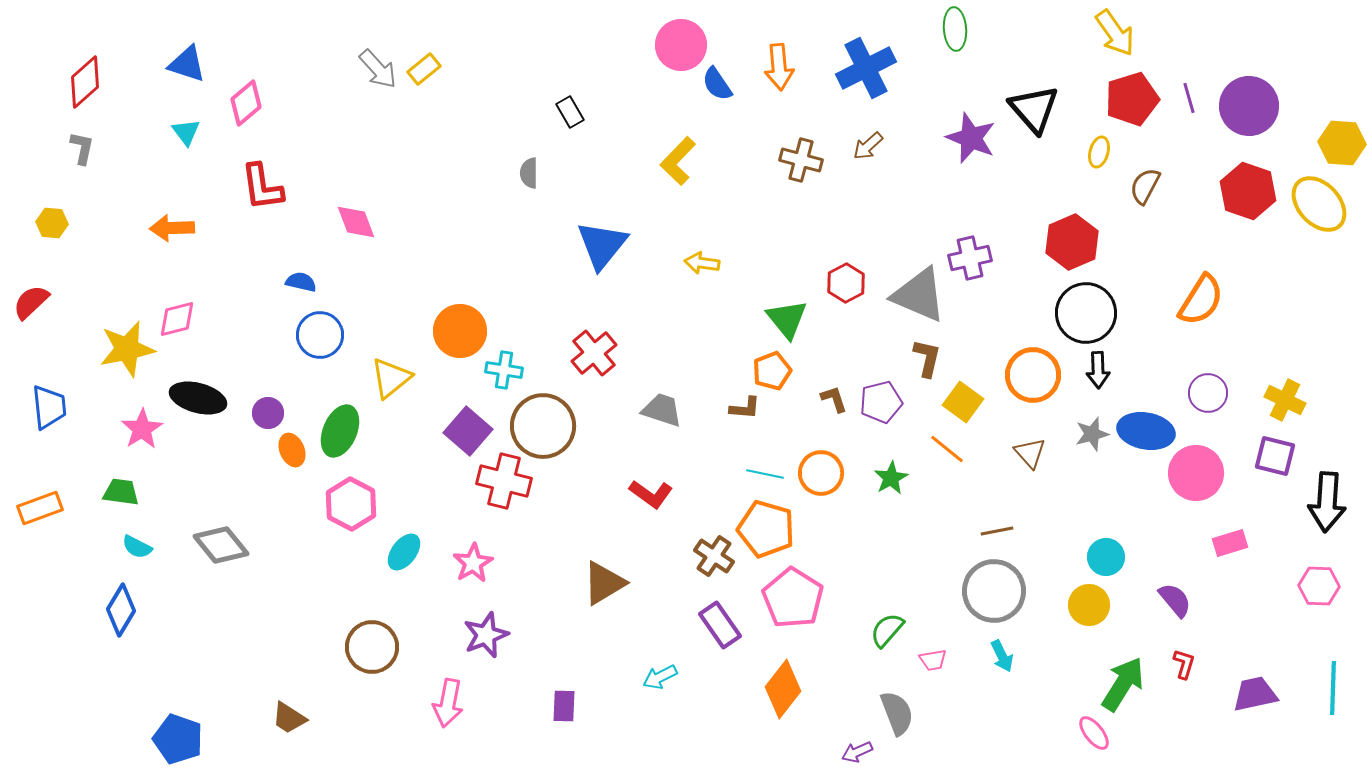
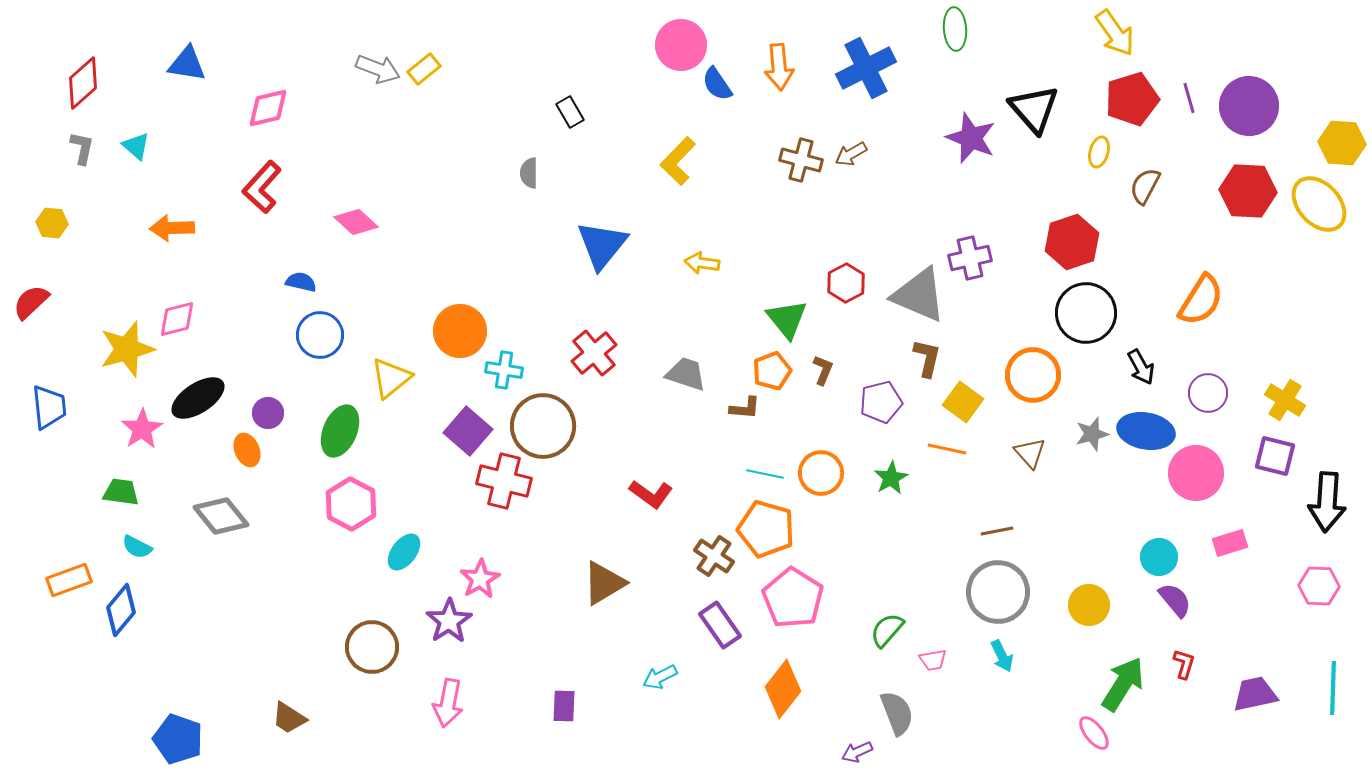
blue triangle at (187, 64): rotated 9 degrees counterclockwise
gray arrow at (378, 69): rotated 27 degrees counterclockwise
red diamond at (85, 82): moved 2 px left, 1 px down
pink diamond at (246, 103): moved 22 px right, 5 px down; rotated 27 degrees clockwise
cyan triangle at (186, 132): moved 50 px left, 14 px down; rotated 12 degrees counterclockwise
brown arrow at (868, 146): moved 17 px left, 8 px down; rotated 12 degrees clockwise
red L-shape at (262, 187): rotated 50 degrees clockwise
red hexagon at (1248, 191): rotated 16 degrees counterclockwise
pink diamond at (356, 222): rotated 27 degrees counterclockwise
red hexagon at (1072, 242): rotated 4 degrees clockwise
yellow star at (127, 349): rotated 4 degrees counterclockwise
black arrow at (1098, 370): moved 43 px right, 3 px up; rotated 27 degrees counterclockwise
black ellipse at (198, 398): rotated 48 degrees counterclockwise
brown L-shape at (834, 399): moved 11 px left, 29 px up; rotated 40 degrees clockwise
yellow cross at (1285, 400): rotated 6 degrees clockwise
gray trapezoid at (662, 410): moved 24 px right, 36 px up
orange line at (947, 449): rotated 27 degrees counterclockwise
orange ellipse at (292, 450): moved 45 px left
orange rectangle at (40, 508): moved 29 px right, 72 px down
gray diamond at (221, 545): moved 29 px up
cyan circle at (1106, 557): moved 53 px right
pink star at (473, 563): moved 7 px right, 16 px down
gray circle at (994, 591): moved 4 px right, 1 px down
blue diamond at (121, 610): rotated 9 degrees clockwise
purple star at (486, 635): moved 37 px left, 14 px up; rotated 12 degrees counterclockwise
